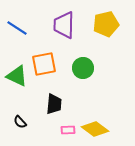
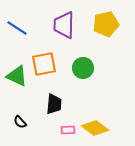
yellow diamond: moved 1 px up
